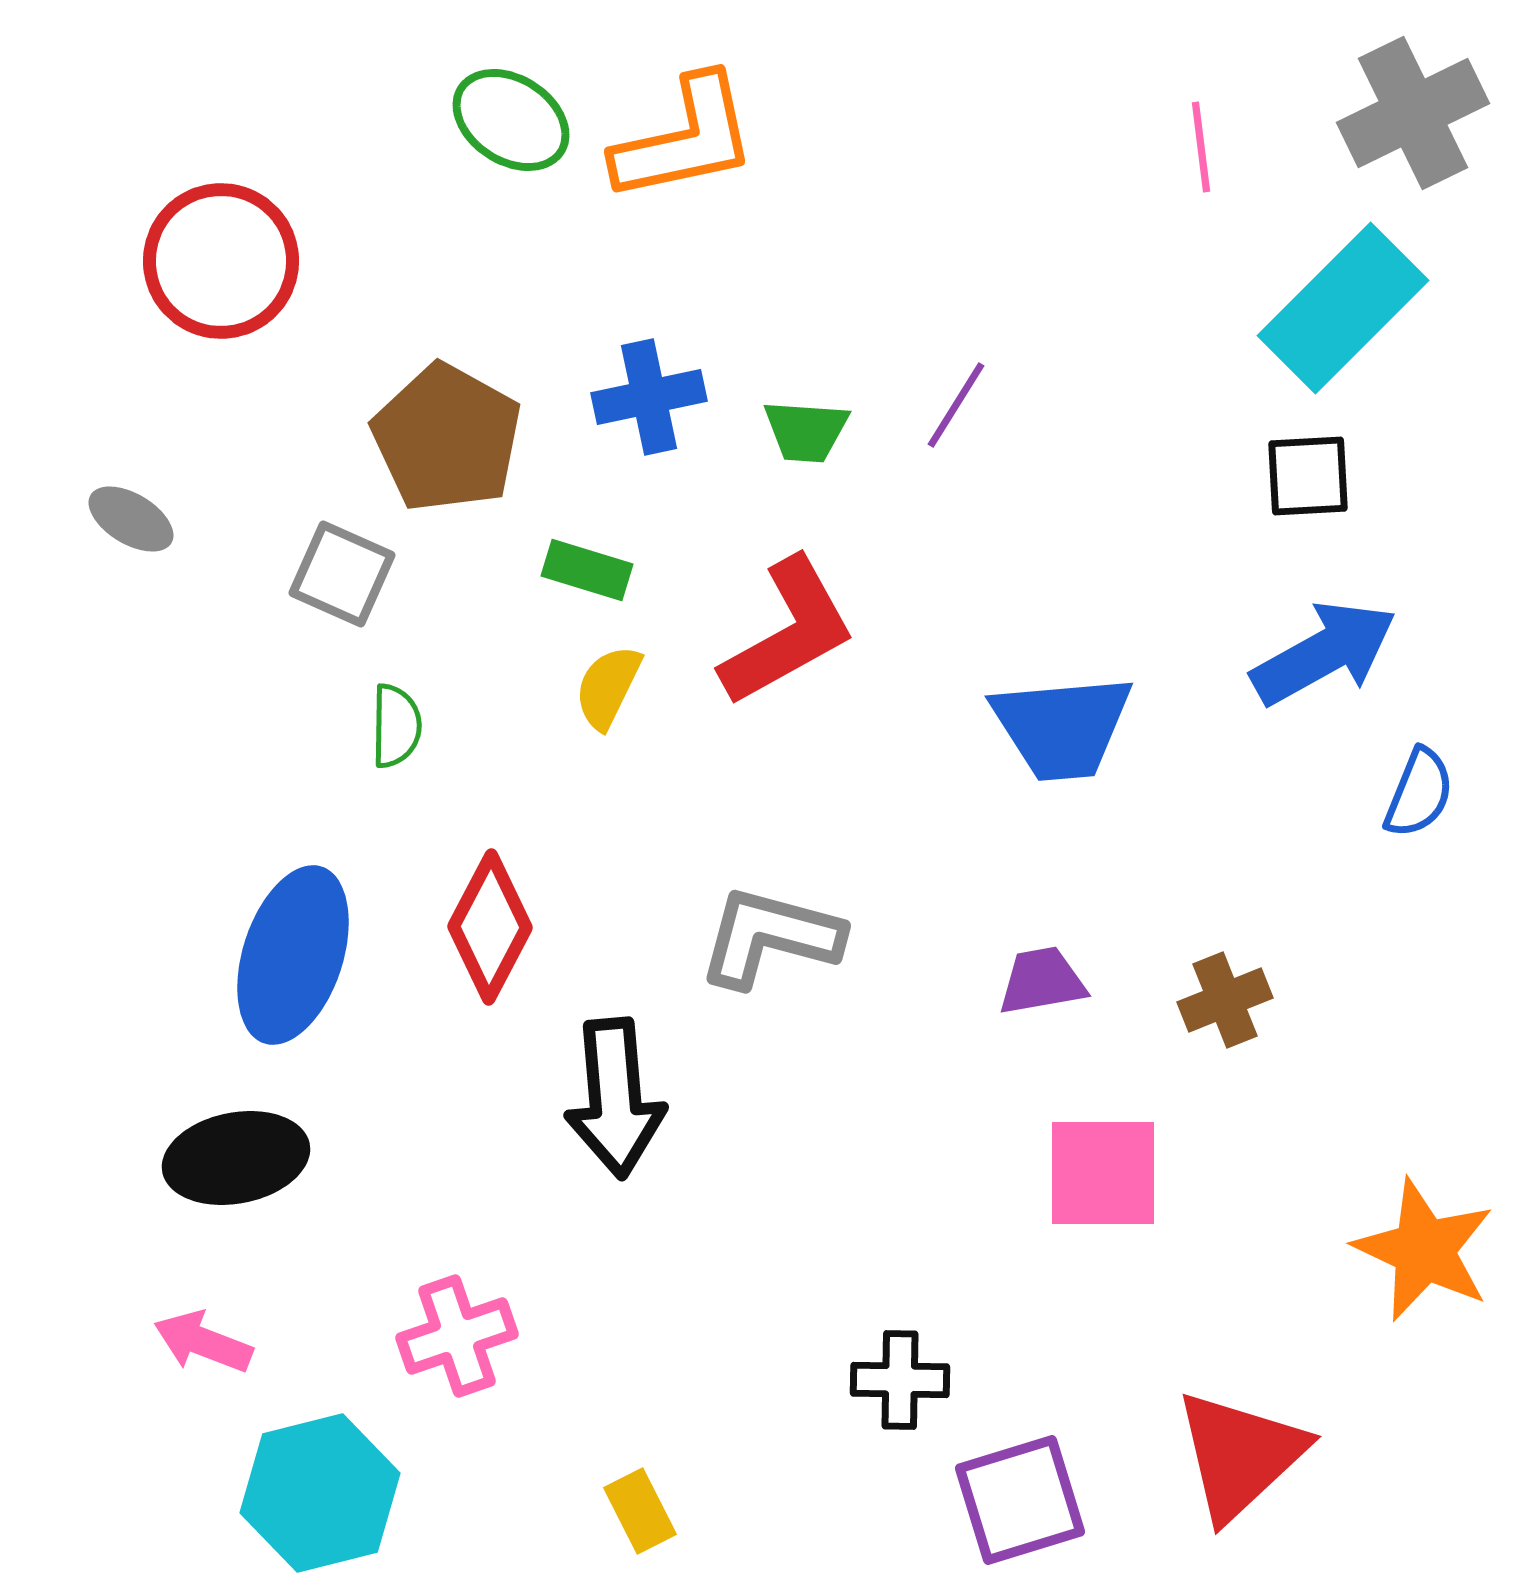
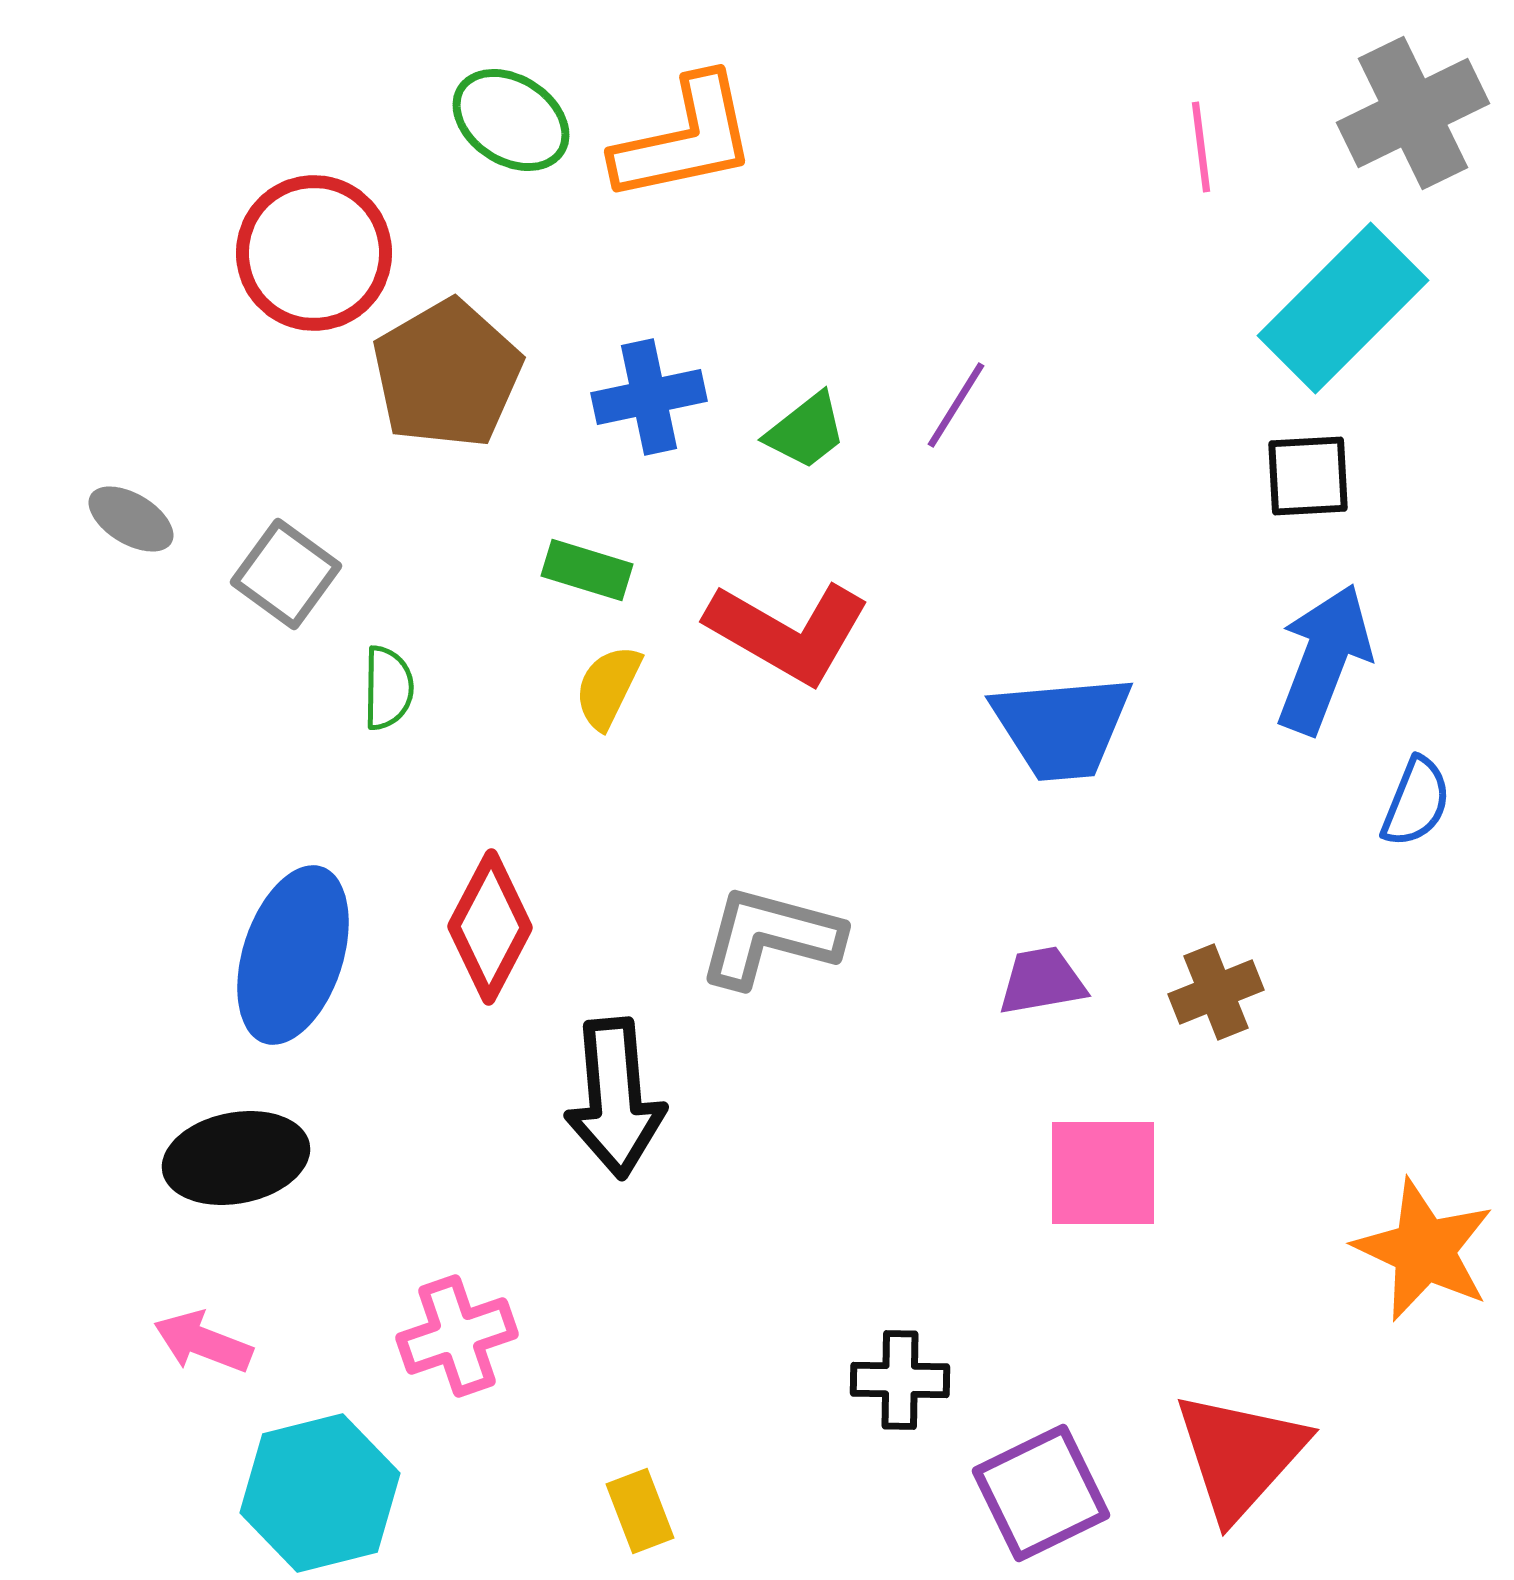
red circle: moved 93 px right, 8 px up
green trapezoid: rotated 42 degrees counterclockwise
brown pentagon: moved 64 px up; rotated 13 degrees clockwise
gray square: moved 56 px left; rotated 12 degrees clockwise
red L-shape: rotated 59 degrees clockwise
blue arrow: moved 6 px down; rotated 40 degrees counterclockwise
green semicircle: moved 8 px left, 38 px up
blue semicircle: moved 3 px left, 9 px down
brown cross: moved 9 px left, 8 px up
red triangle: rotated 5 degrees counterclockwise
purple square: moved 21 px right, 7 px up; rotated 9 degrees counterclockwise
yellow rectangle: rotated 6 degrees clockwise
